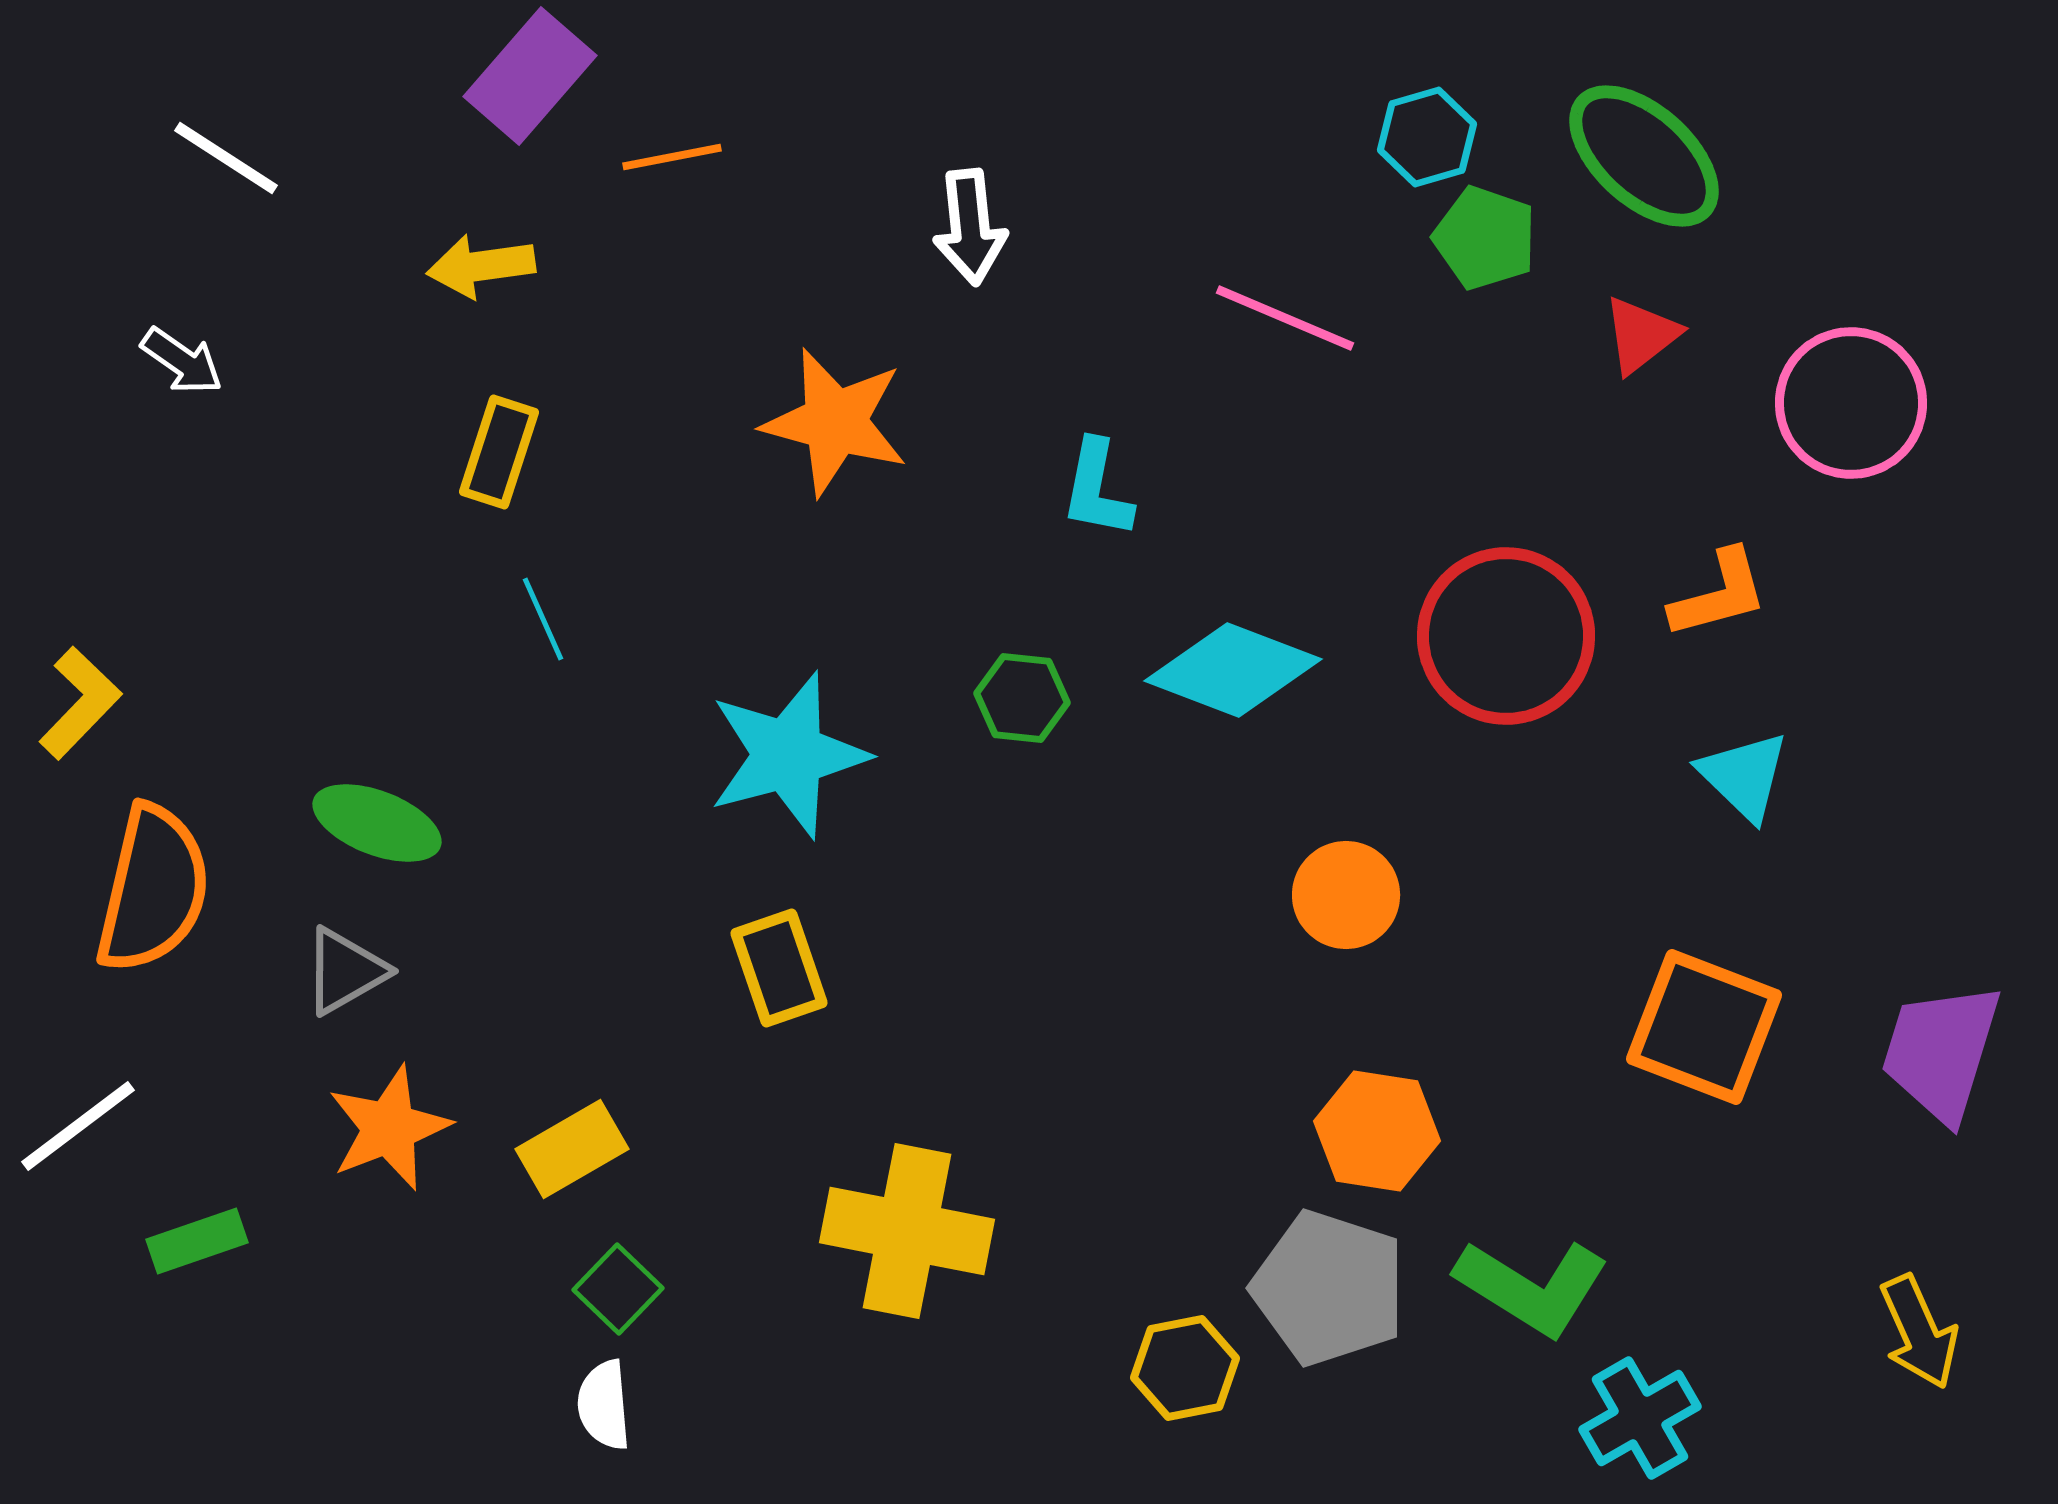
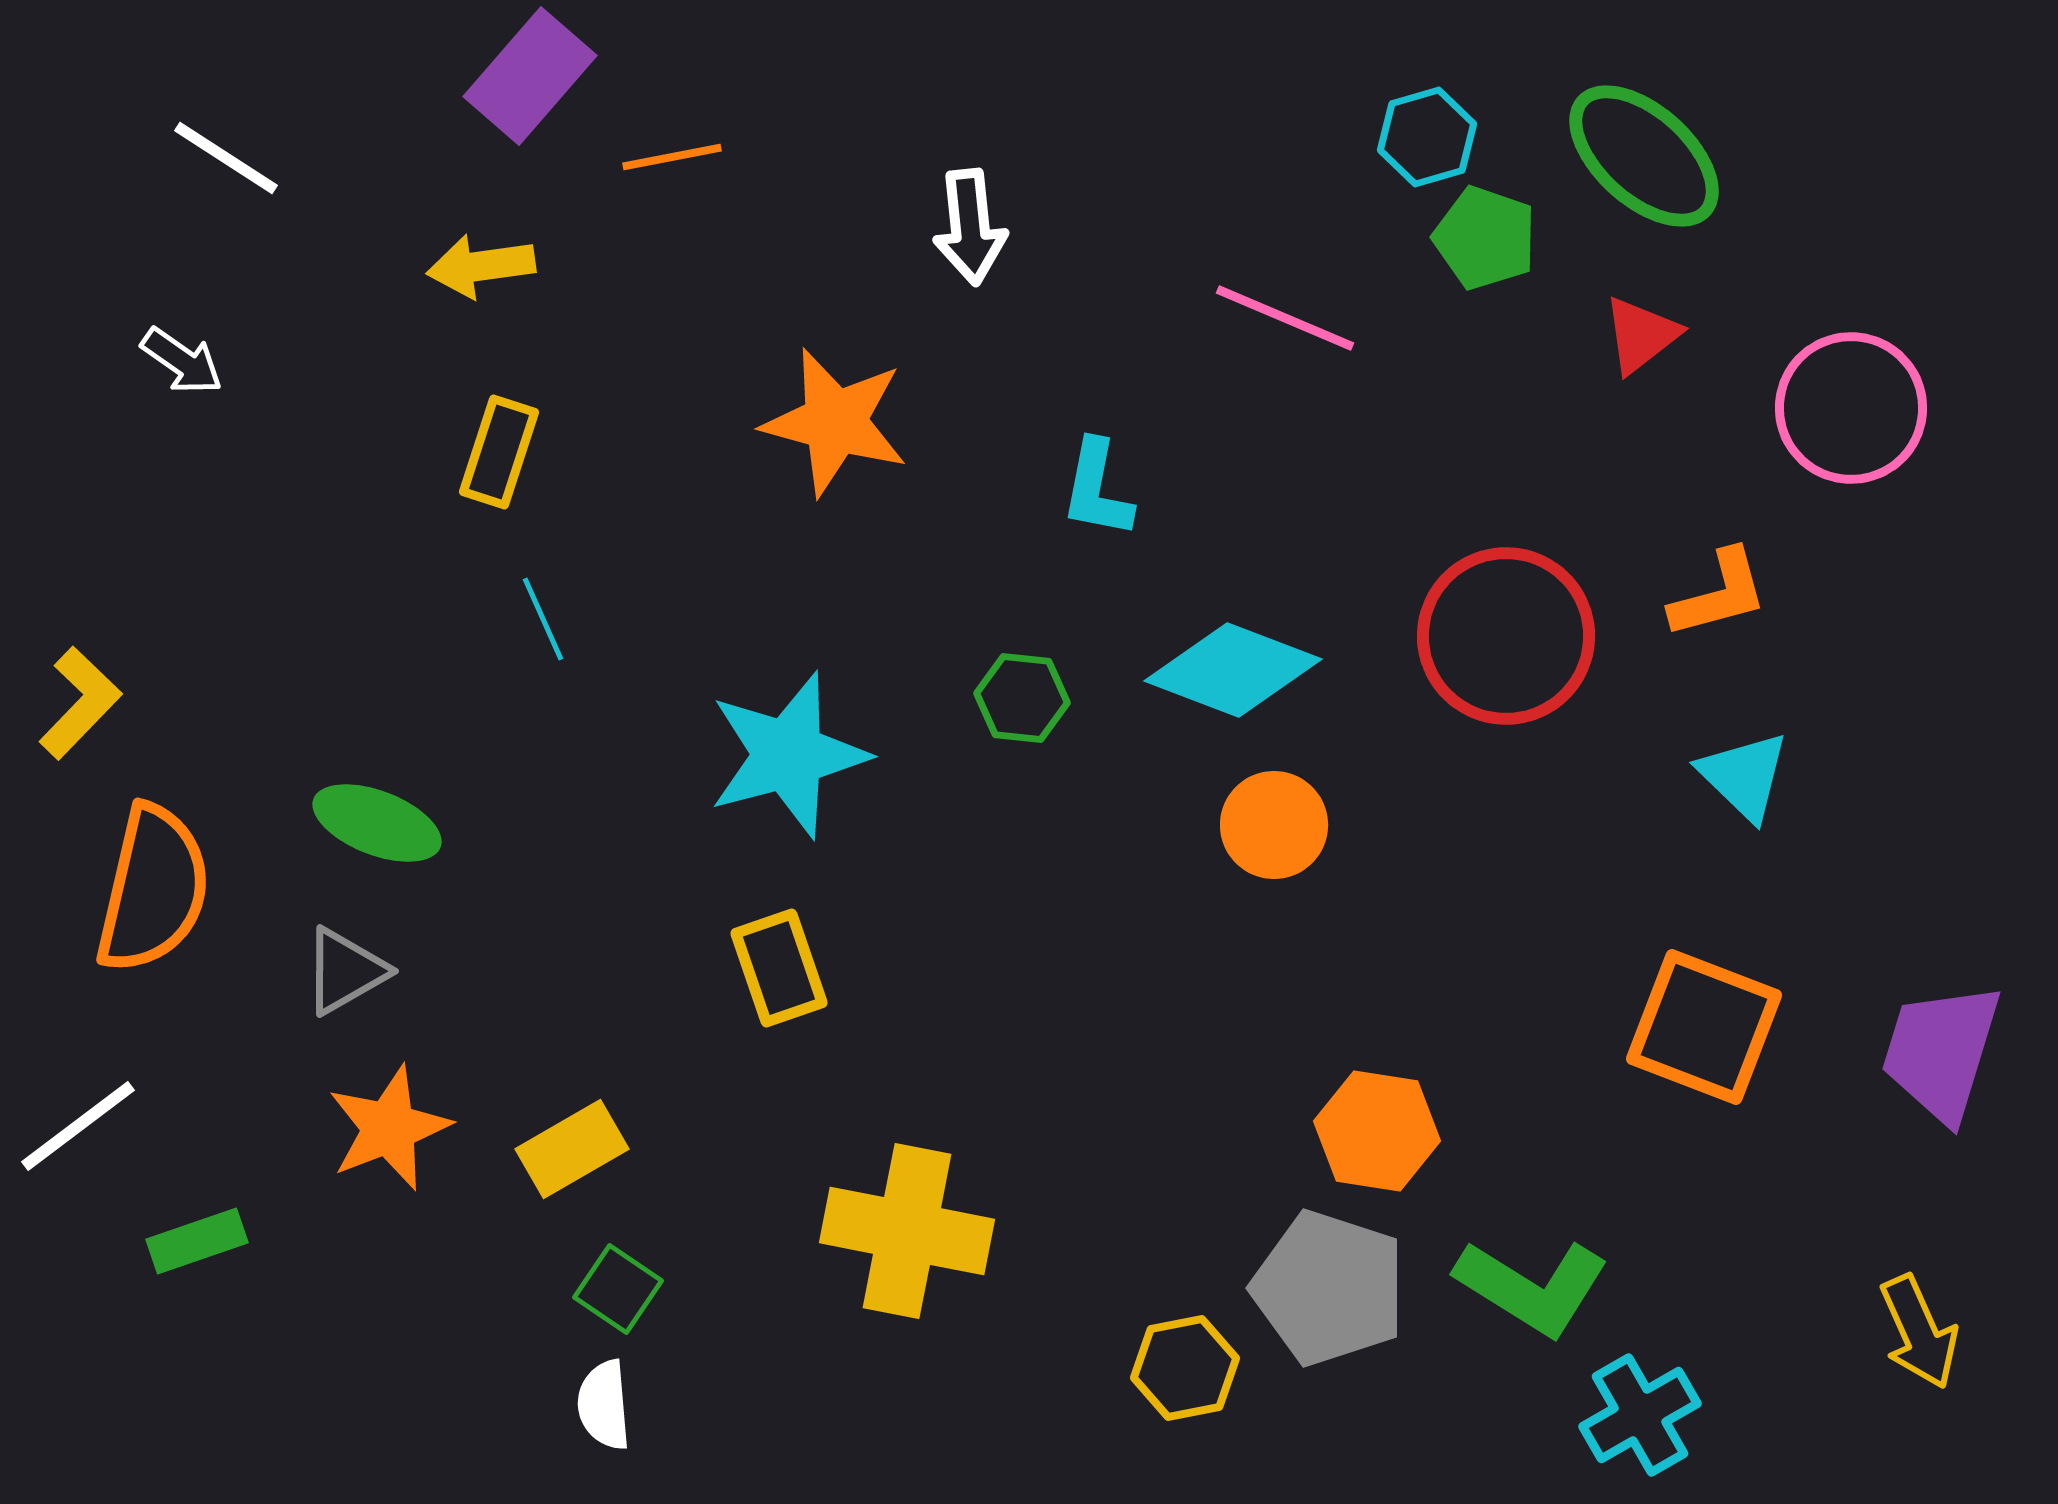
pink circle at (1851, 403): moved 5 px down
orange circle at (1346, 895): moved 72 px left, 70 px up
green square at (618, 1289): rotated 10 degrees counterclockwise
cyan cross at (1640, 1418): moved 3 px up
